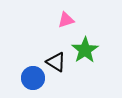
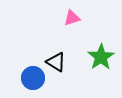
pink triangle: moved 6 px right, 2 px up
green star: moved 16 px right, 7 px down
